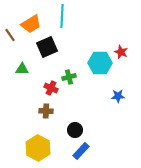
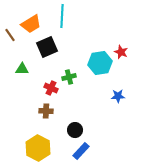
cyan hexagon: rotated 10 degrees counterclockwise
